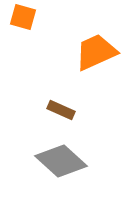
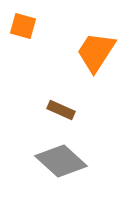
orange square: moved 9 px down
orange trapezoid: rotated 33 degrees counterclockwise
